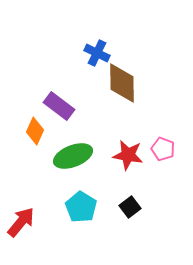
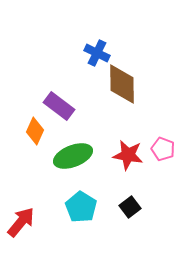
brown diamond: moved 1 px down
